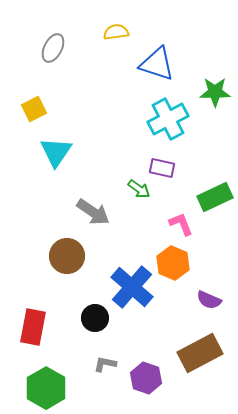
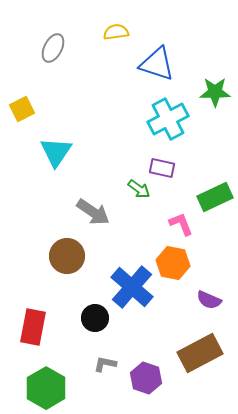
yellow square: moved 12 px left
orange hexagon: rotated 12 degrees counterclockwise
